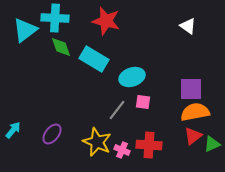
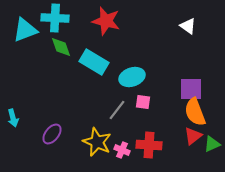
cyan triangle: rotated 16 degrees clockwise
cyan rectangle: moved 3 px down
orange semicircle: rotated 100 degrees counterclockwise
cyan arrow: moved 12 px up; rotated 126 degrees clockwise
